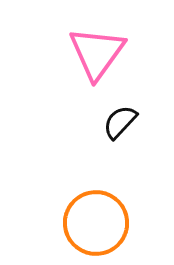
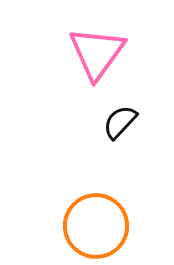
orange circle: moved 3 px down
